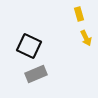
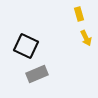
black square: moved 3 px left
gray rectangle: moved 1 px right
